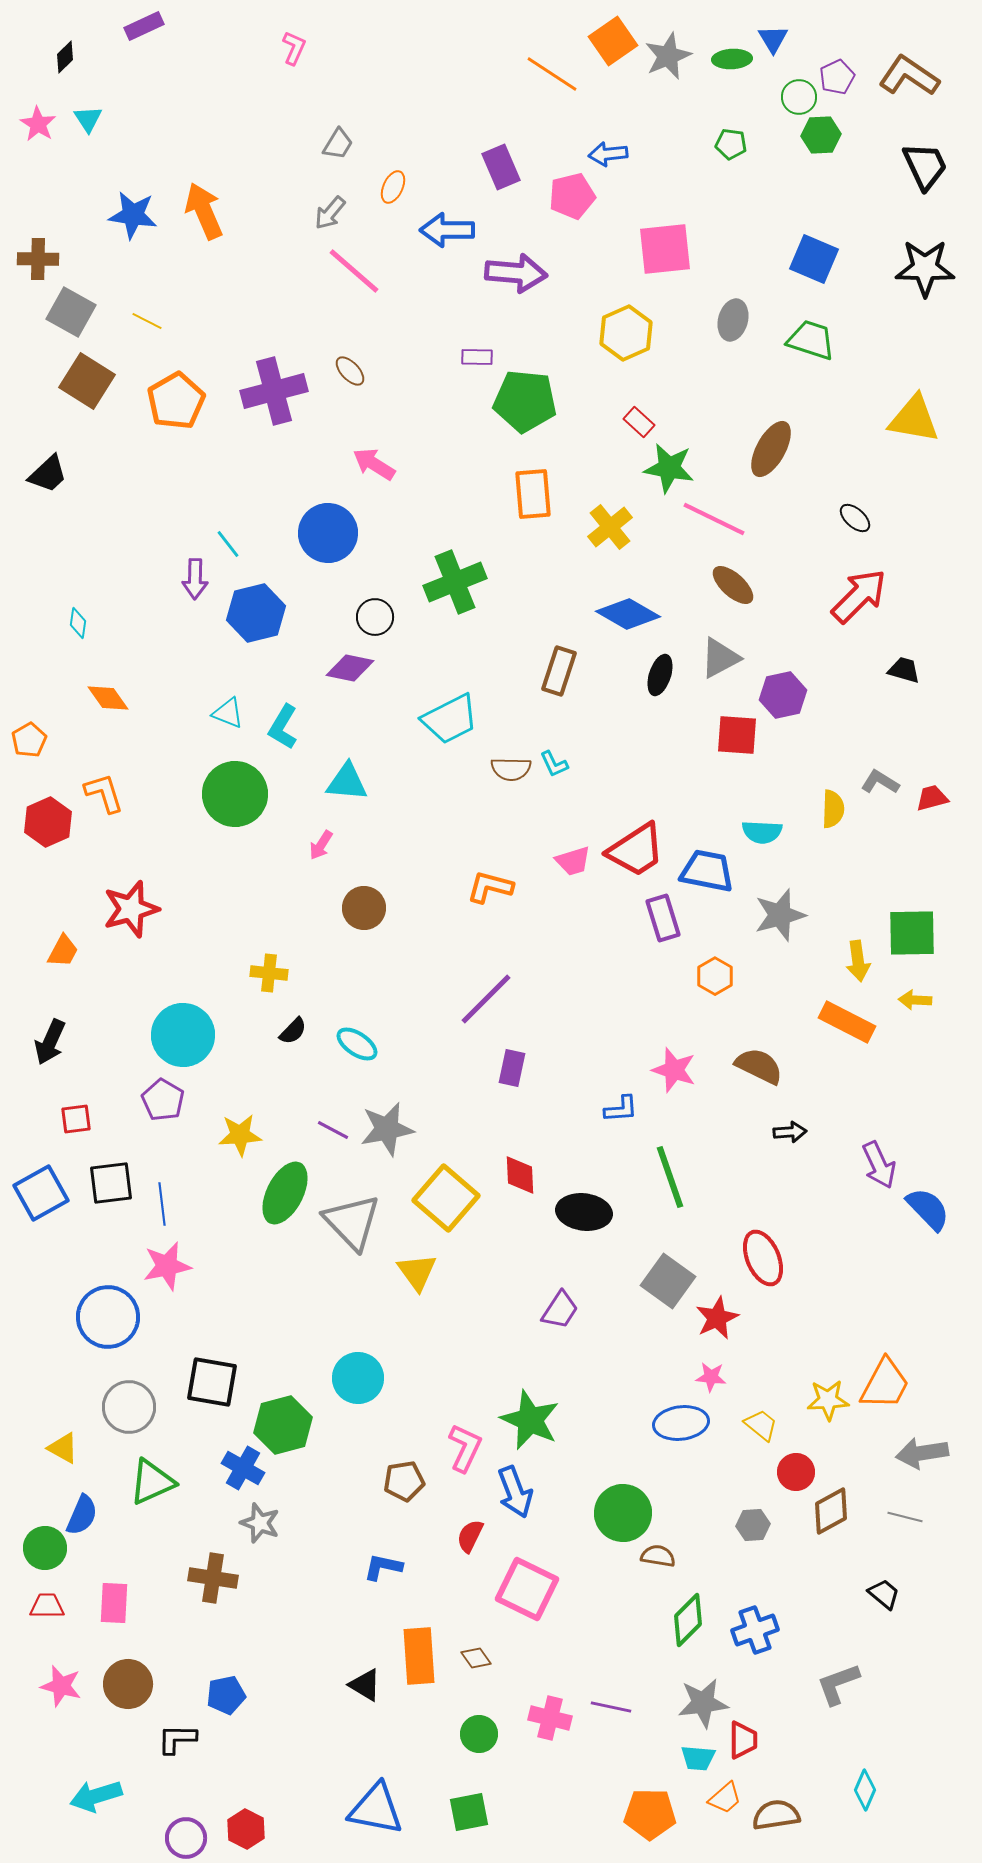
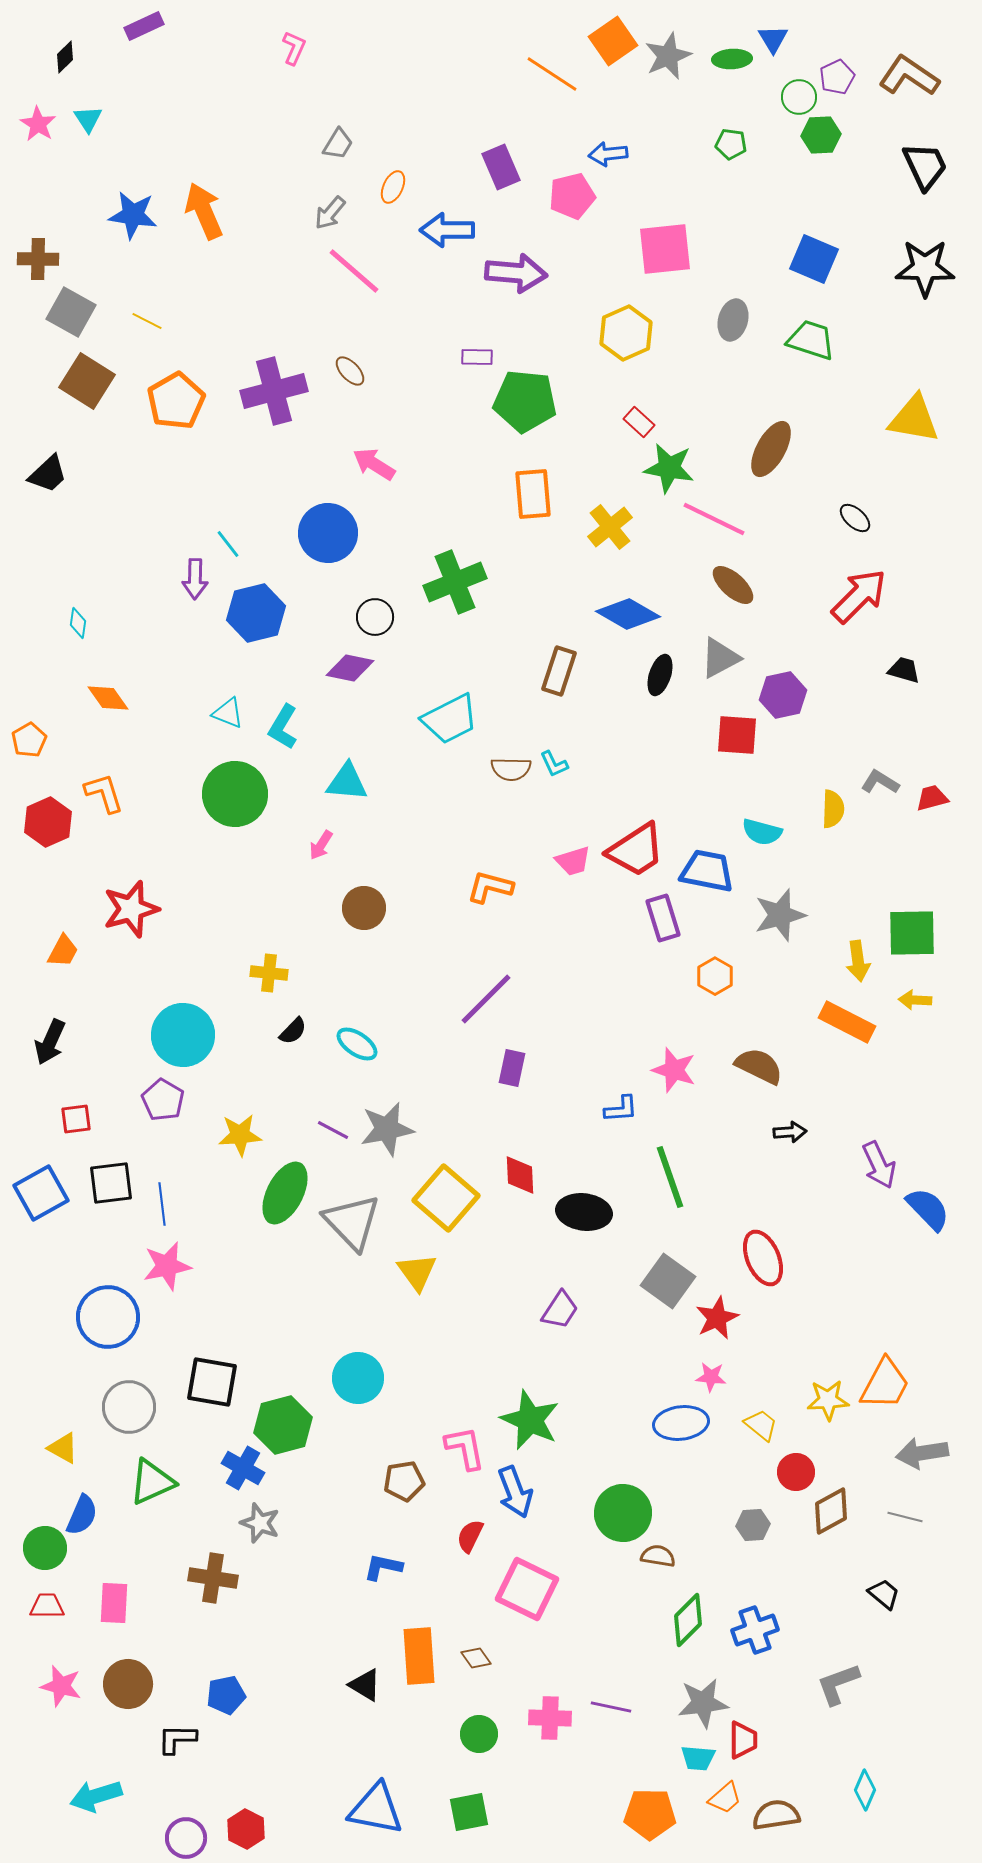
cyan semicircle at (762, 832): rotated 12 degrees clockwise
pink L-shape at (465, 1448): rotated 36 degrees counterclockwise
pink cross at (550, 1718): rotated 12 degrees counterclockwise
